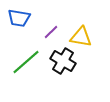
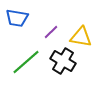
blue trapezoid: moved 2 px left
